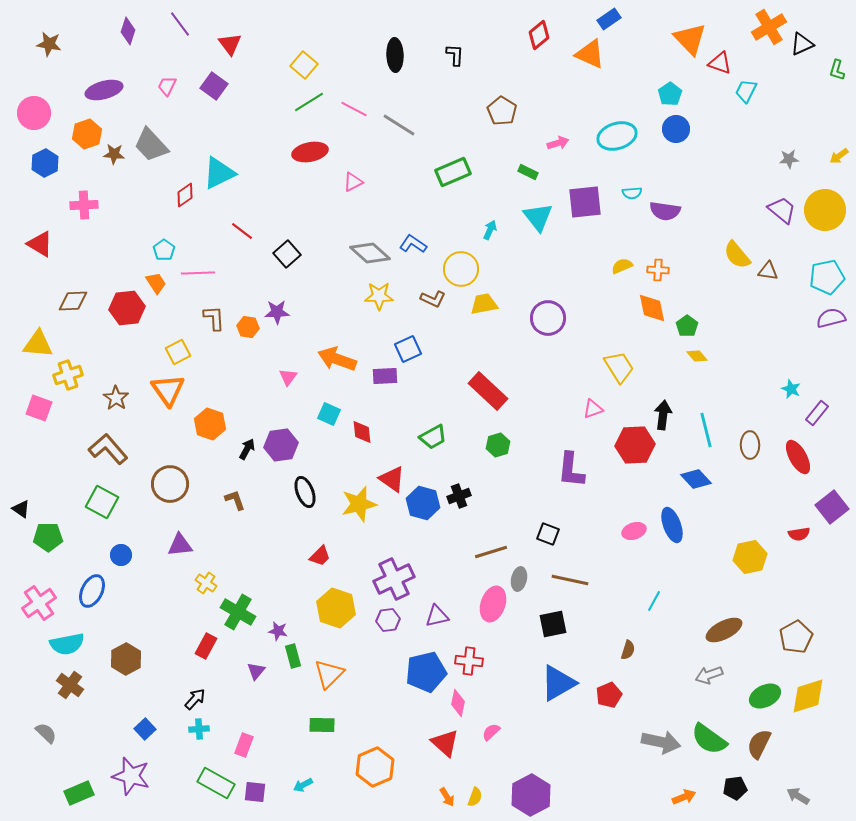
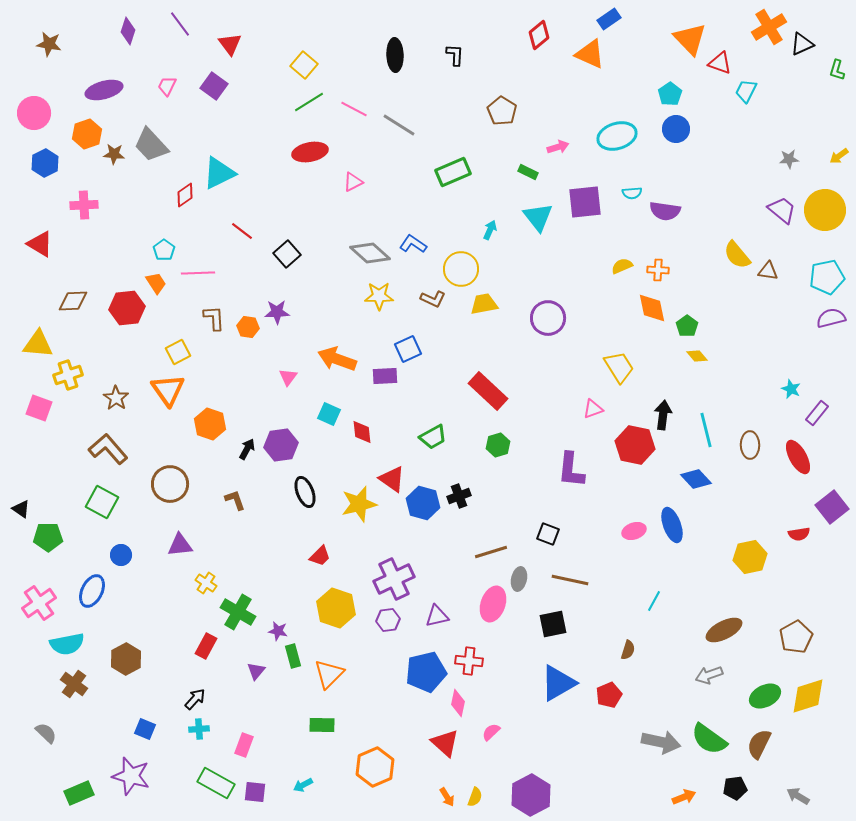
pink arrow at (558, 143): moved 4 px down
red hexagon at (635, 445): rotated 15 degrees clockwise
brown cross at (70, 685): moved 4 px right, 1 px up
blue square at (145, 729): rotated 25 degrees counterclockwise
